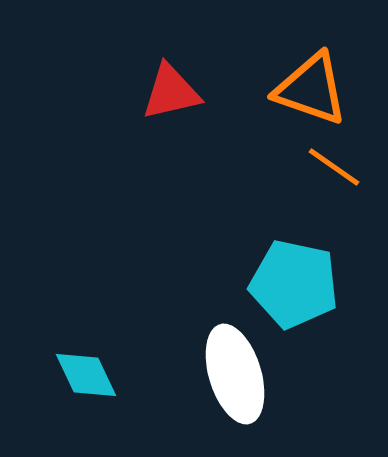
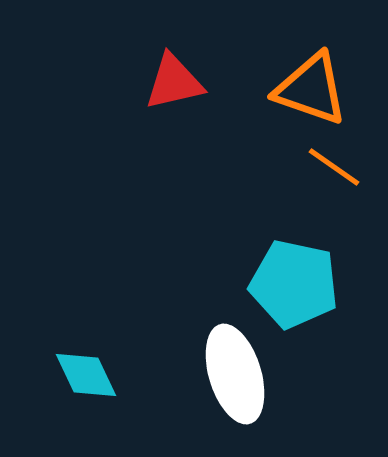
red triangle: moved 3 px right, 10 px up
